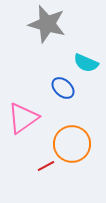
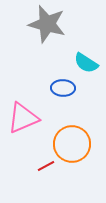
cyan semicircle: rotated 10 degrees clockwise
blue ellipse: rotated 40 degrees counterclockwise
pink triangle: rotated 12 degrees clockwise
